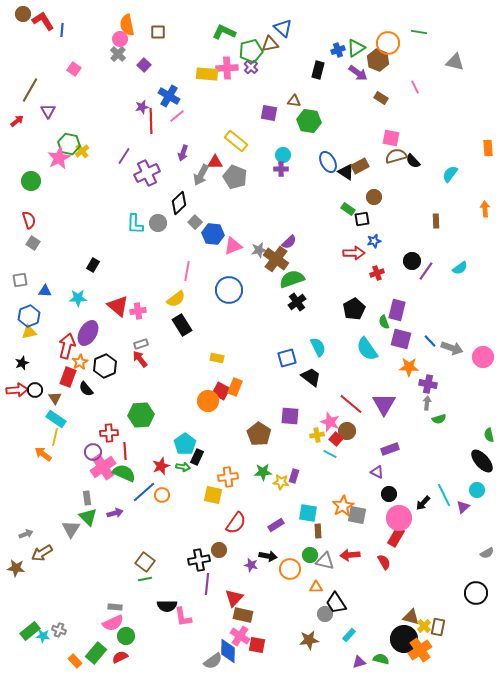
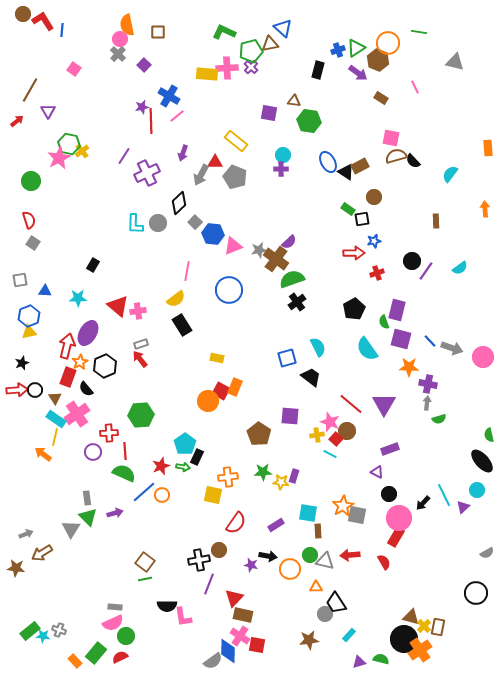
pink cross at (103, 467): moved 26 px left, 53 px up
purple line at (207, 584): moved 2 px right; rotated 15 degrees clockwise
